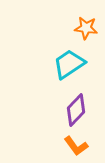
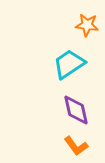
orange star: moved 1 px right, 3 px up
purple diamond: rotated 56 degrees counterclockwise
